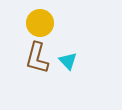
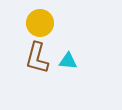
cyan triangle: rotated 42 degrees counterclockwise
